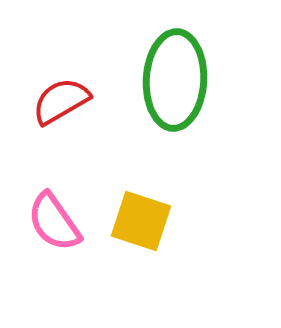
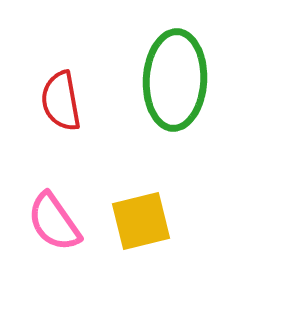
red semicircle: rotated 70 degrees counterclockwise
yellow square: rotated 32 degrees counterclockwise
